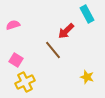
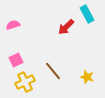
red arrow: moved 4 px up
brown line: moved 21 px down
pink square: rotated 32 degrees clockwise
